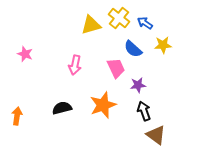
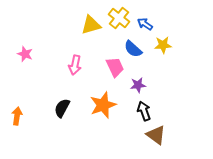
blue arrow: moved 1 px down
pink trapezoid: moved 1 px left, 1 px up
black semicircle: rotated 48 degrees counterclockwise
